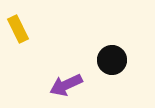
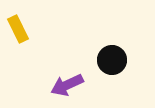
purple arrow: moved 1 px right
